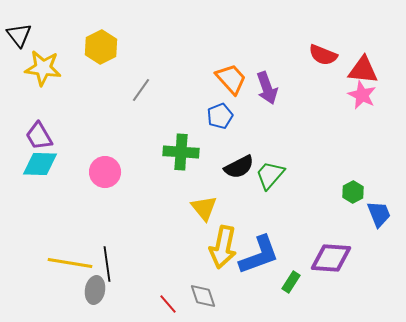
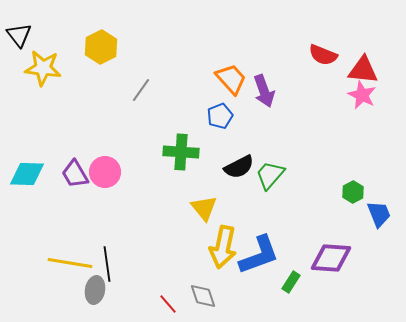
purple arrow: moved 3 px left, 3 px down
purple trapezoid: moved 36 px right, 38 px down
cyan diamond: moved 13 px left, 10 px down
